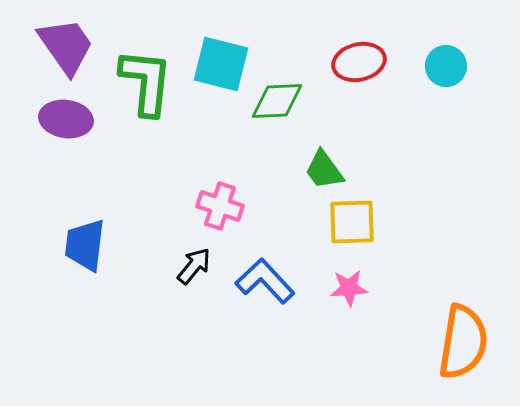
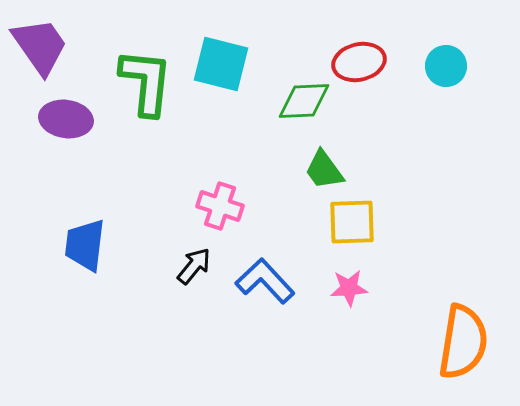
purple trapezoid: moved 26 px left
green diamond: moved 27 px right
